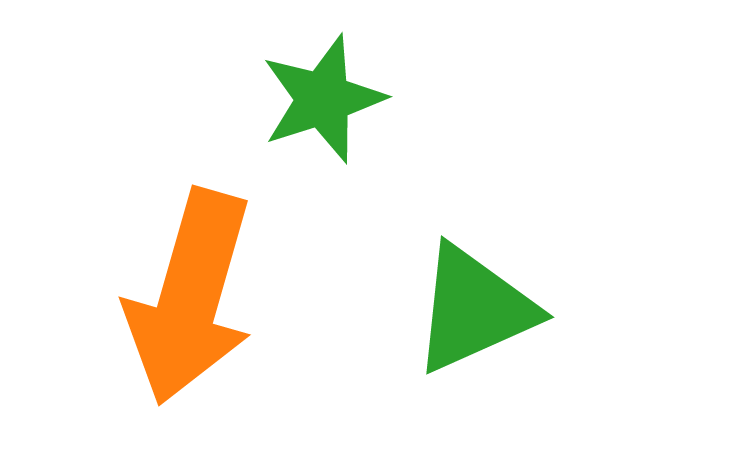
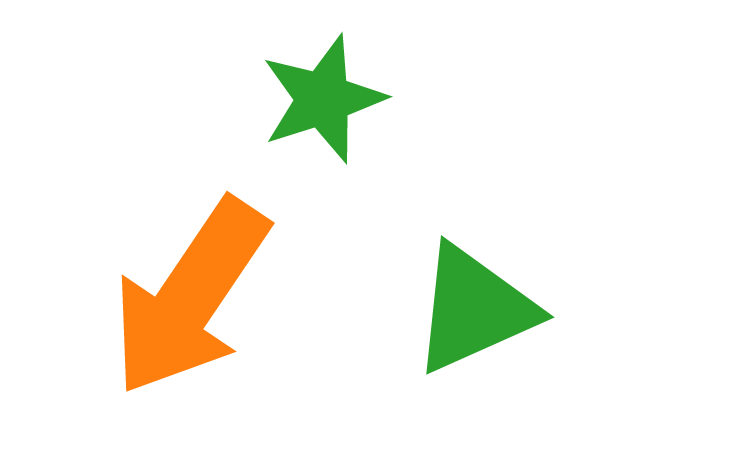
orange arrow: rotated 18 degrees clockwise
